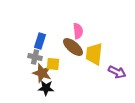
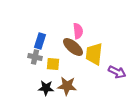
brown star: moved 25 px right, 13 px down; rotated 12 degrees counterclockwise
